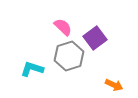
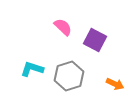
purple square: moved 2 px down; rotated 25 degrees counterclockwise
gray hexagon: moved 20 px down
orange arrow: moved 1 px right, 1 px up
